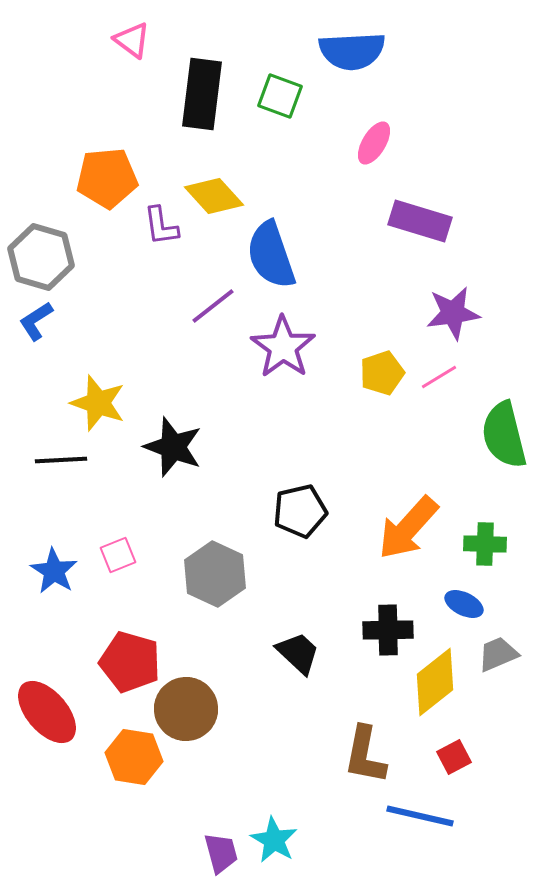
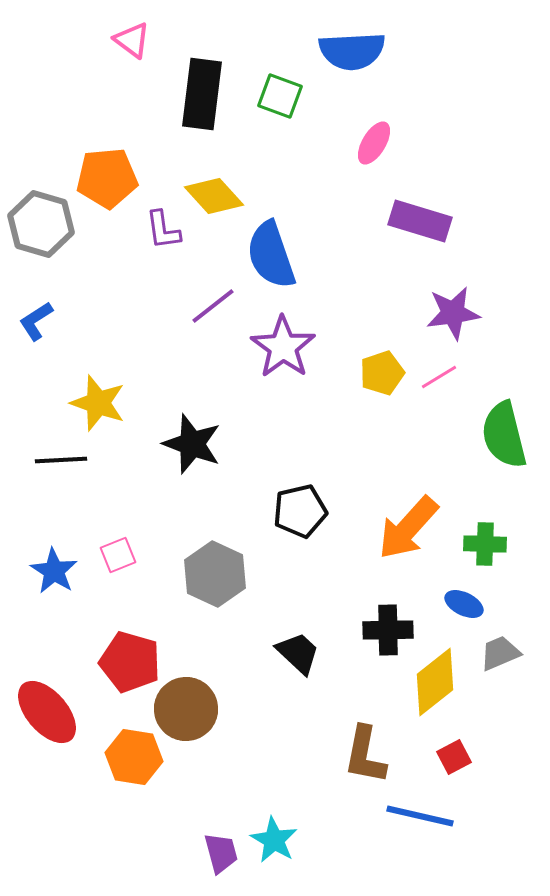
purple L-shape at (161, 226): moved 2 px right, 4 px down
gray hexagon at (41, 257): moved 33 px up
black star at (173, 447): moved 19 px right, 3 px up
gray trapezoid at (498, 654): moved 2 px right, 1 px up
